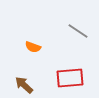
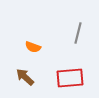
gray line: moved 2 px down; rotated 70 degrees clockwise
brown arrow: moved 1 px right, 8 px up
